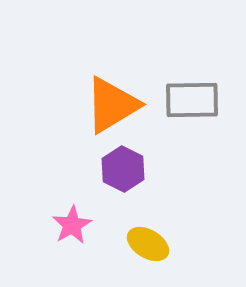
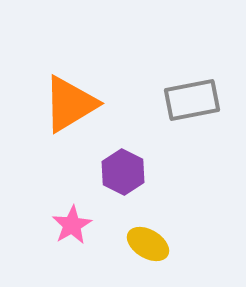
gray rectangle: rotated 10 degrees counterclockwise
orange triangle: moved 42 px left, 1 px up
purple hexagon: moved 3 px down
